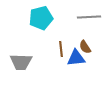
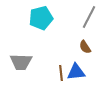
gray line: rotated 60 degrees counterclockwise
brown line: moved 24 px down
blue triangle: moved 14 px down
